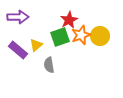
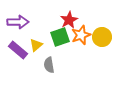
purple arrow: moved 5 px down
yellow circle: moved 2 px right, 1 px down
